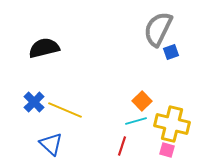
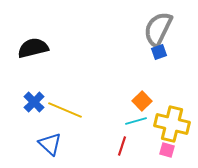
black semicircle: moved 11 px left
blue square: moved 12 px left
blue triangle: moved 1 px left
